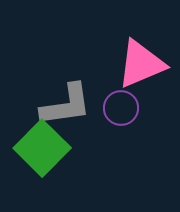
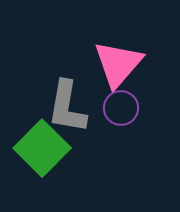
pink triangle: moved 23 px left; rotated 26 degrees counterclockwise
gray L-shape: moved 1 px right, 2 px down; rotated 108 degrees clockwise
